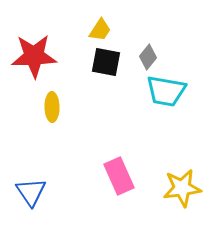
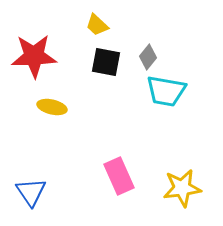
yellow trapezoid: moved 3 px left, 5 px up; rotated 100 degrees clockwise
yellow ellipse: rotated 76 degrees counterclockwise
